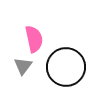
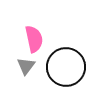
gray triangle: moved 3 px right
